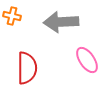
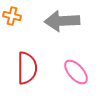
gray arrow: moved 1 px right, 1 px up
pink ellipse: moved 11 px left, 12 px down; rotated 8 degrees counterclockwise
